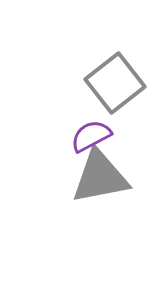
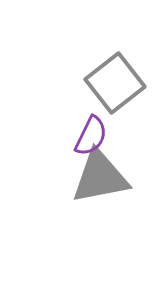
purple semicircle: rotated 144 degrees clockwise
